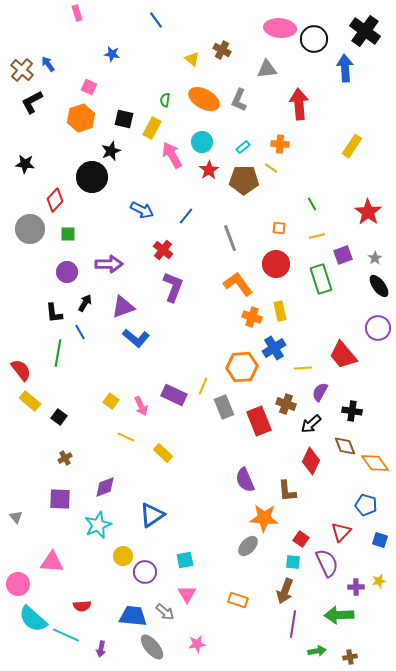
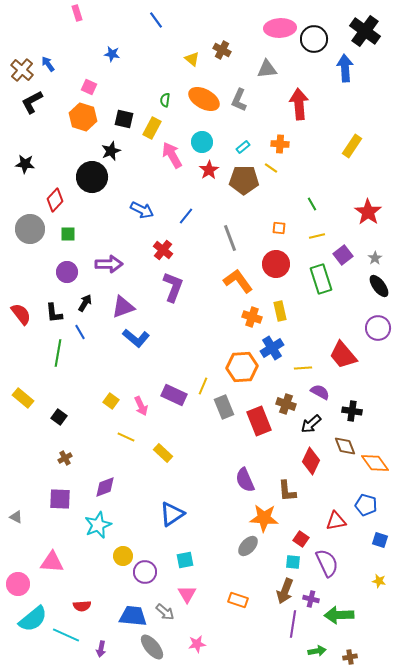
pink ellipse at (280, 28): rotated 8 degrees counterclockwise
orange hexagon at (81, 118): moved 2 px right, 1 px up; rotated 24 degrees counterclockwise
purple square at (343, 255): rotated 18 degrees counterclockwise
orange L-shape at (238, 284): moved 3 px up
blue cross at (274, 348): moved 2 px left
red semicircle at (21, 370): moved 56 px up
purple semicircle at (320, 392): rotated 90 degrees clockwise
yellow rectangle at (30, 401): moved 7 px left, 3 px up
blue triangle at (152, 515): moved 20 px right, 1 px up
gray triangle at (16, 517): rotated 24 degrees counterclockwise
red triangle at (341, 532): moved 5 px left, 11 px up; rotated 35 degrees clockwise
yellow star at (379, 581): rotated 24 degrees clockwise
purple cross at (356, 587): moved 45 px left, 12 px down; rotated 14 degrees clockwise
cyan semicircle at (33, 619): rotated 80 degrees counterclockwise
